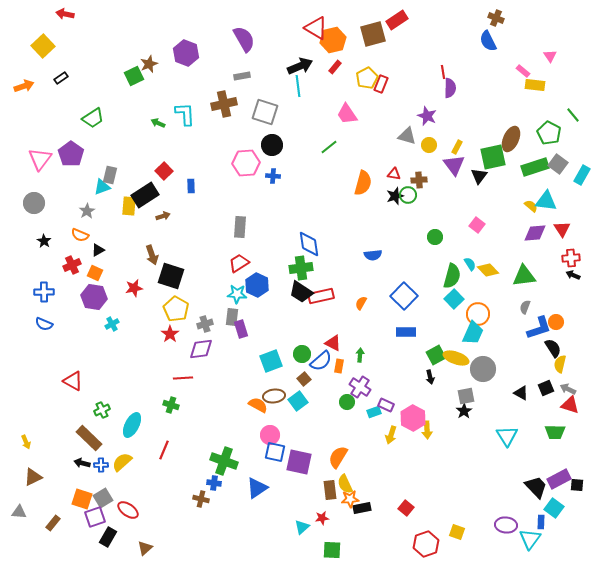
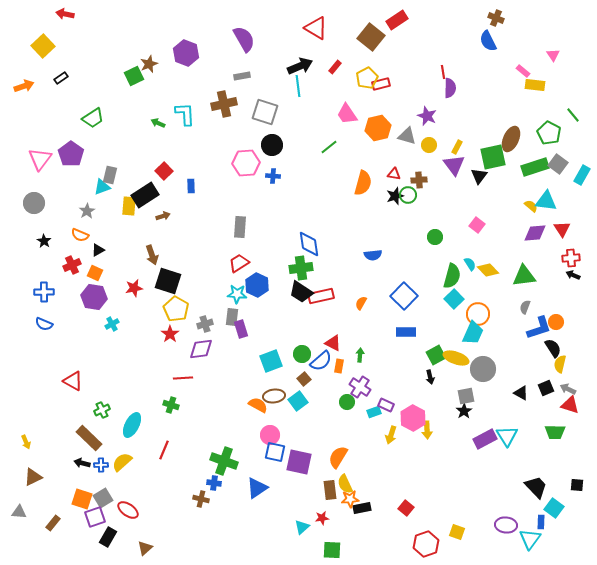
brown square at (373, 34): moved 2 px left, 3 px down; rotated 36 degrees counterclockwise
orange hexagon at (333, 40): moved 45 px right, 88 px down
pink triangle at (550, 56): moved 3 px right, 1 px up
red rectangle at (381, 84): rotated 54 degrees clockwise
black square at (171, 276): moved 3 px left, 5 px down
purple rectangle at (559, 479): moved 74 px left, 40 px up
